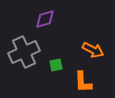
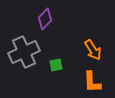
purple diamond: rotated 30 degrees counterclockwise
orange arrow: rotated 30 degrees clockwise
orange L-shape: moved 9 px right
